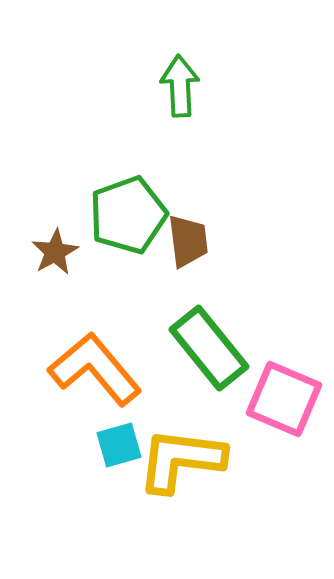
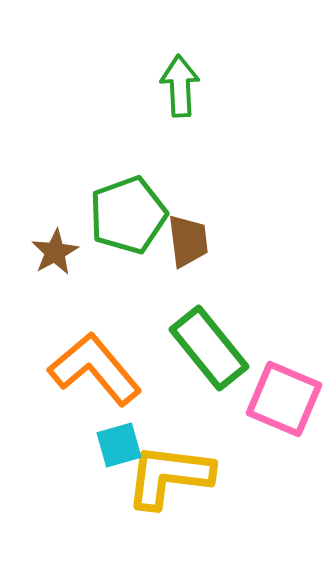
yellow L-shape: moved 12 px left, 16 px down
